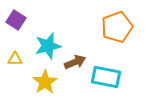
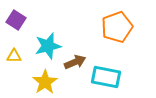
yellow triangle: moved 1 px left, 3 px up
